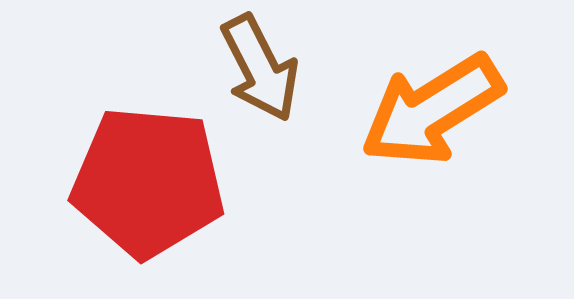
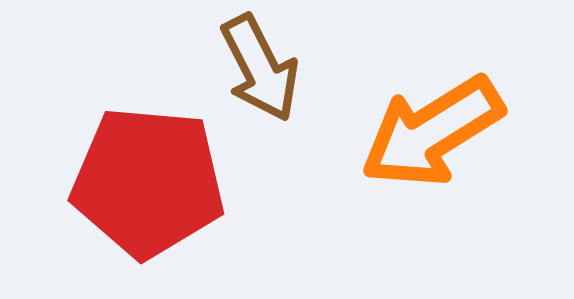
orange arrow: moved 22 px down
